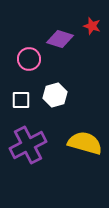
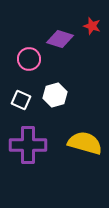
white square: rotated 24 degrees clockwise
purple cross: rotated 27 degrees clockwise
